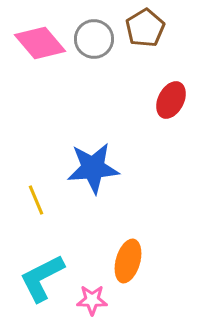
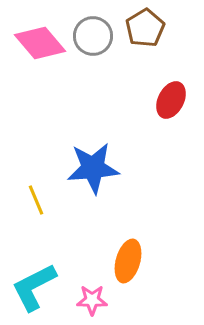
gray circle: moved 1 px left, 3 px up
cyan L-shape: moved 8 px left, 9 px down
